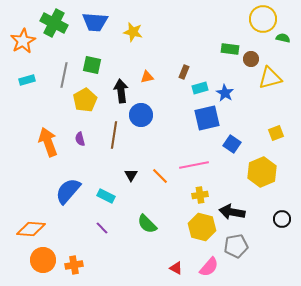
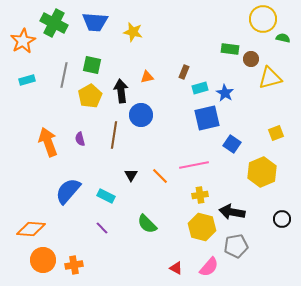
yellow pentagon at (85, 100): moved 5 px right, 4 px up
